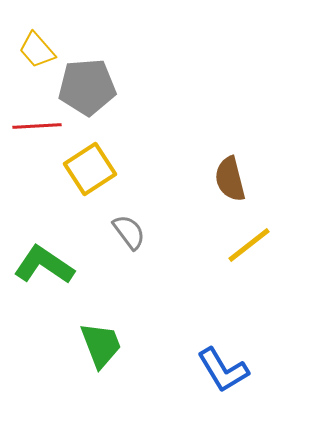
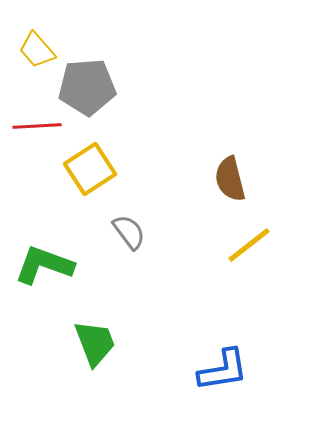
green L-shape: rotated 14 degrees counterclockwise
green trapezoid: moved 6 px left, 2 px up
blue L-shape: rotated 68 degrees counterclockwise
